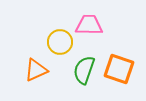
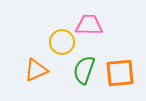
yellow circle: moved 2 px right
orange square: moved 1 px right, 4 px down; rotated 24 degrees counterclockwise
